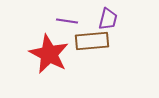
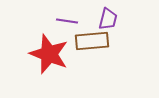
red star: rotated 6 degrees counterclockwise
